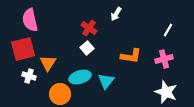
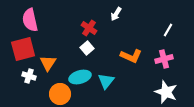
orange L-shape: rotated 15 degrees clockwise
